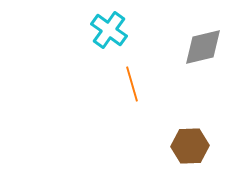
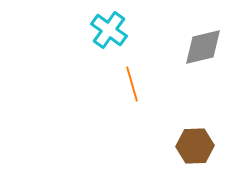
brown hexagon: moved 5 px right
